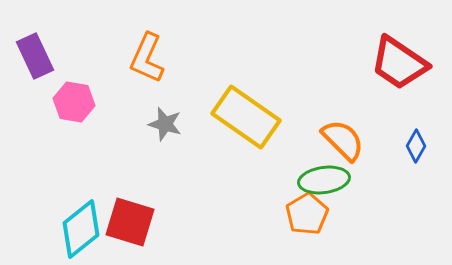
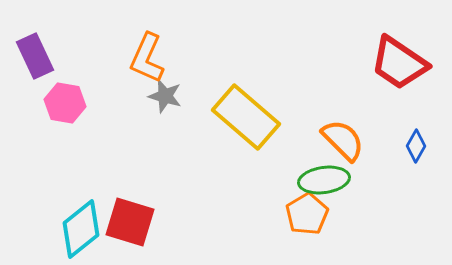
pink hexagon: moved 9 px left, 1 px down
yellow rectangle: rotated 6 degrees clockwise
gray star: moved 28 px up
